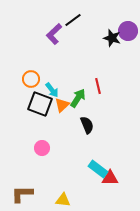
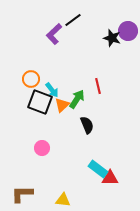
green arrow: moved 1 px left, 1 px down
black square: moved 2 px up
